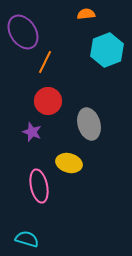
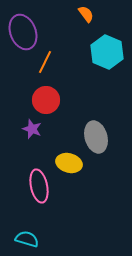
orange semicircle: rotated 60 degrees clockwise
purple ellipse: rotated 12 degrees clockwise
cyan hexagon: moved 2 px down; rotated 16 degrees counterclockwise
red circle: moved 2 px left, 1 px up
gray ellipse: moved 7 px right, 13 px down
purple star: moved 3 px up
